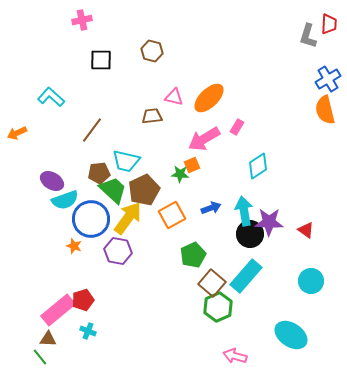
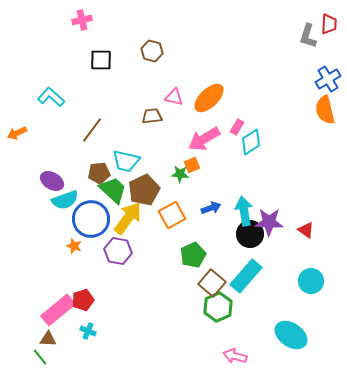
cyan diamond at (258, 166): moved 7 px left, 24 px up
